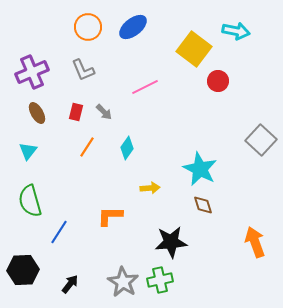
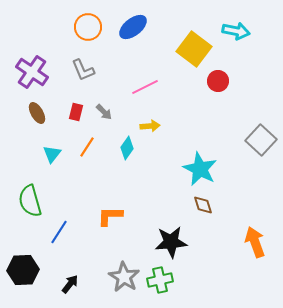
purple cross: rotated 32 degrees counterclockwise
cyan triangle: moved 24 px right, 3 px down
yellow arrow: moved 62 px up
gray star: moved 1 px right, 5 px up
